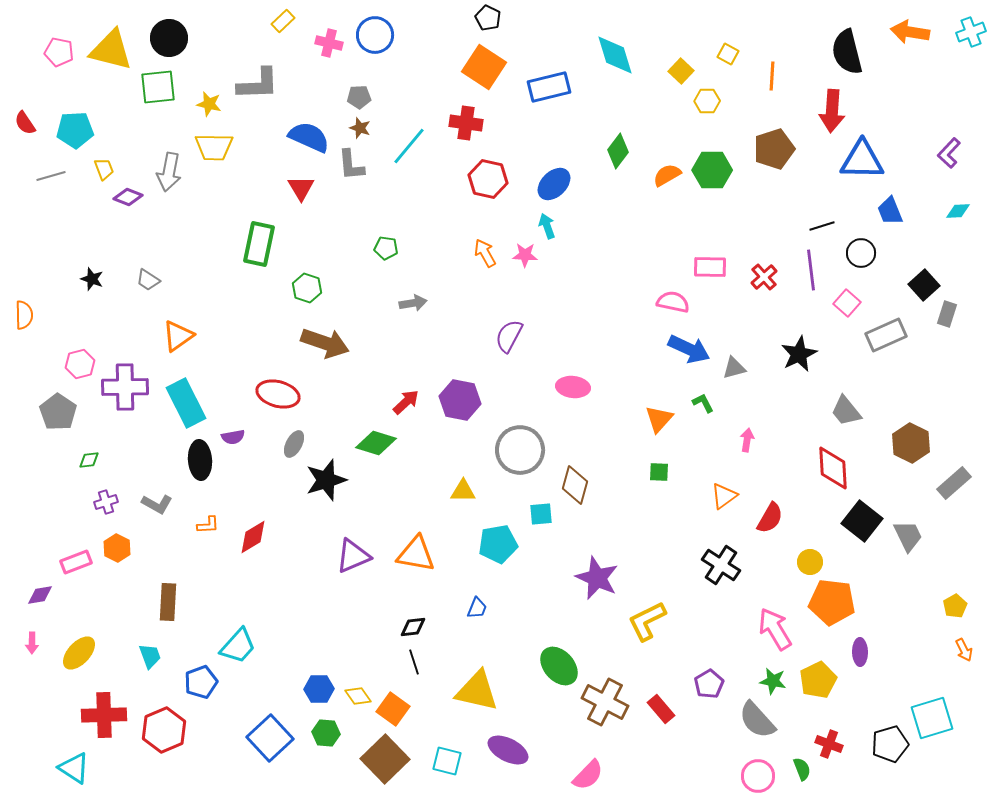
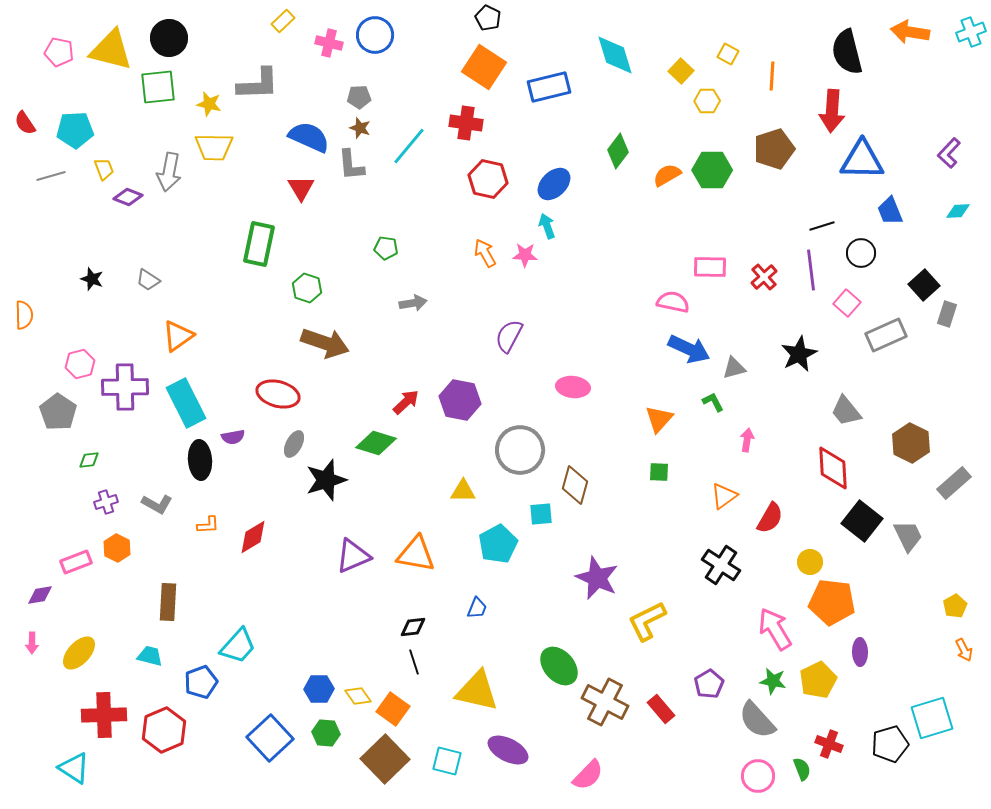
green L-shape at (703, 403): moved 10 px right, 1 px up
cyan pentagon at (498, 544): rotated 18 degrees counterclockwise
cyan trapezoid at (150, 656): rotated 56 degrees counterclockwise
